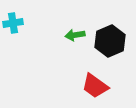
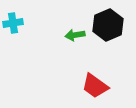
black hexagon: moved 2 px left, 16 px up
